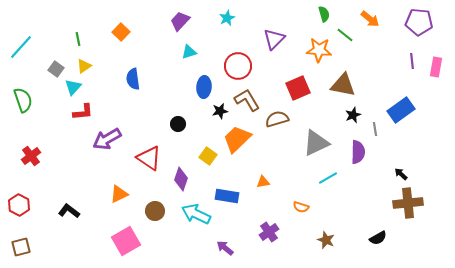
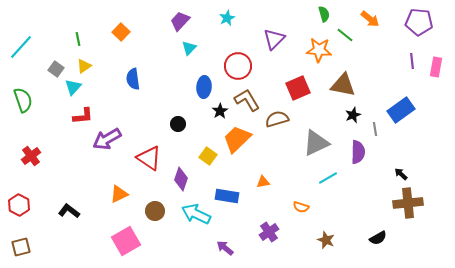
cyan triangle at (189, 52): moved 4 px up; rotated 28 degrees counterclockwise
black star at (220, 111): rotated 21 degrees counterclockwise
red L-shape at (83, 112): moved 4 px down
